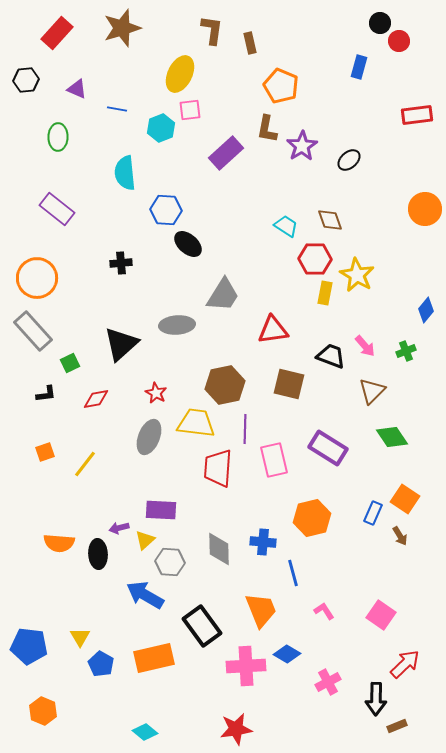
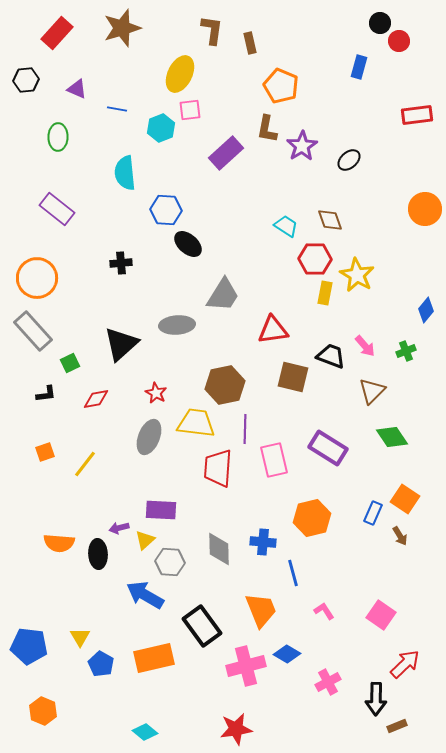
brown square at (289, 384): moved 4 px right, 7 px up
pink cross at (246, 666): rotated 12 degrees counterclockwise
